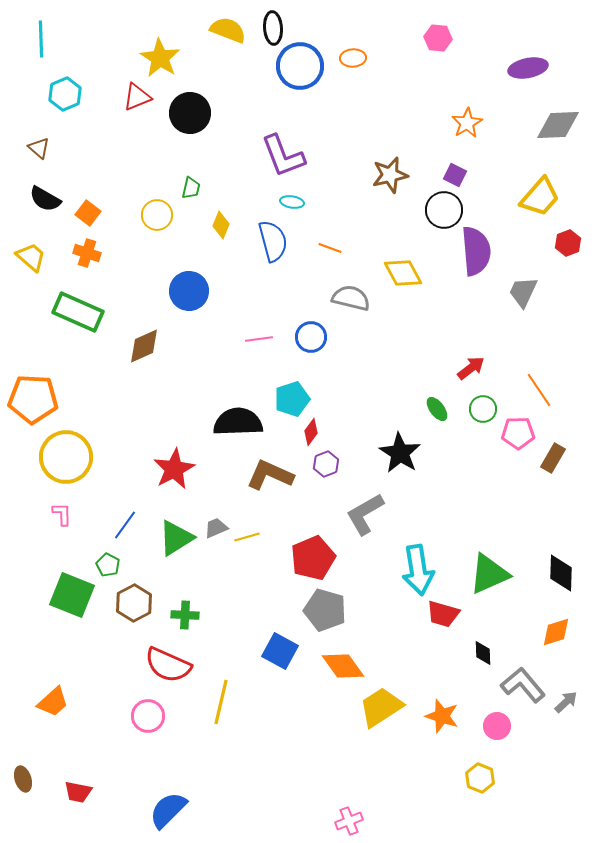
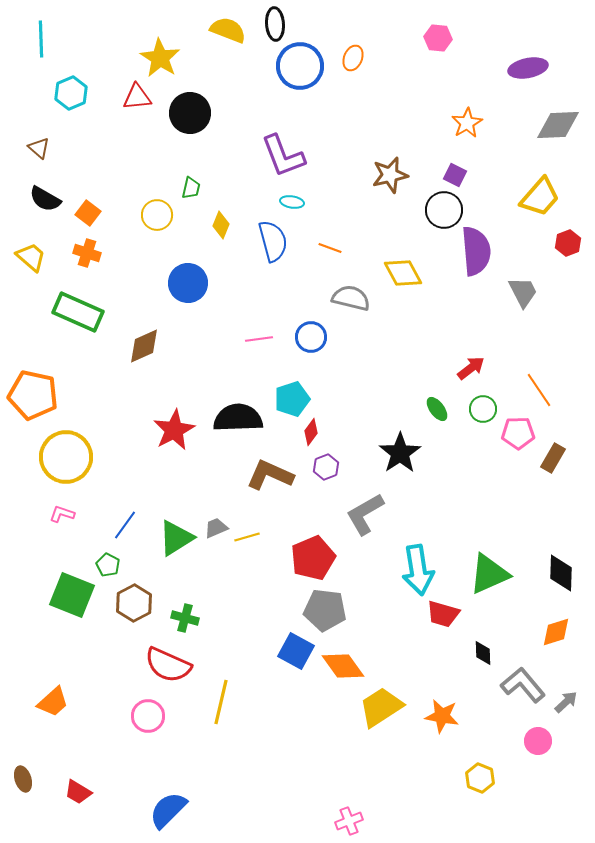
black ellipse at (273, 28): moved 2 px right, 4 px up
orange ellipse at (353, 58): rotated 65 degrees counterclockwise
cyan hexagon at (65, 94): moved 6 px right, 1 px up
red triangle at (137, 97): rotated 16 degrees clockwise
blue circle at (189, 291): moved 1 px left, 8 px up
gray trapezoid at (523, 292): rotated 128 degrees clockwise
orange pentagon at (33, 399): moved 4 px up; rotated 9 degrees clockwise
black semicircle at (238, 422): moved 4 px up
black star at (400, 453): rotated 6 degrees clockwise
purple hexagon at (326, 464): moved 3 px down
red star at (174, 469): moved 39 px up
pink L-shape at (62, 514): rotated 70 degrees counterclockwise
gray pentagon at (325, 610): rotated 9 degrees counterclockwise
green cross at (185, 615): moved 3 px down; rotated 12 degrees clockwise
blue square at (280, 651): moved 16 px right
orange star at (442, 716): rotated 8 degrees counterclockwise
pink circle at (497, 726): moved 41 px right, 15 px down
red trapezoid at (78, 792): rotated 20 degrees clockwise
